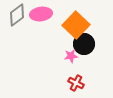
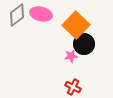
pink ellipse: rotated 20 degrees clockwise
red cross: moved 3 px left, 4 px down
